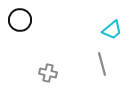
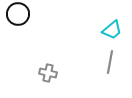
black circle: moved 2 px left, 6 px up
gray line: moved 8 px right, 2 px up; rotated 25 degrees clockwise
